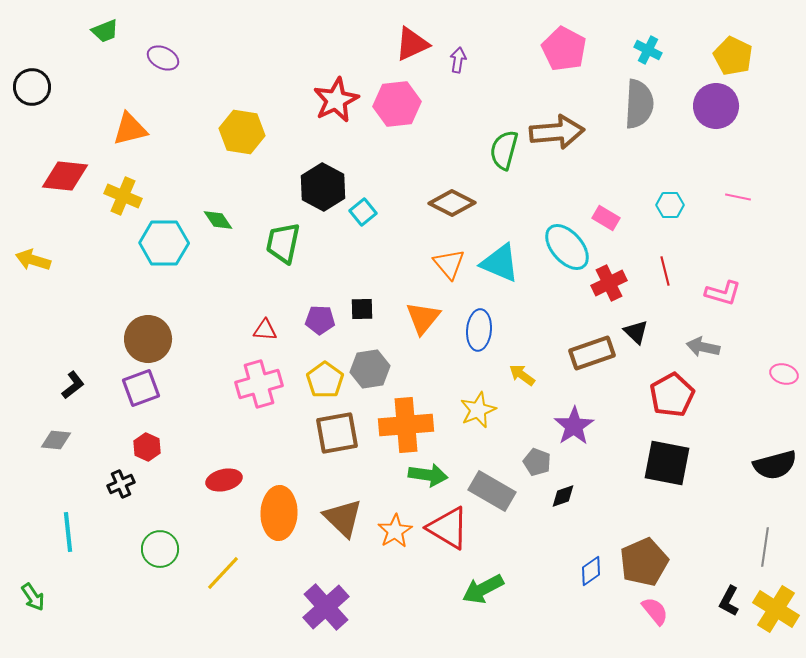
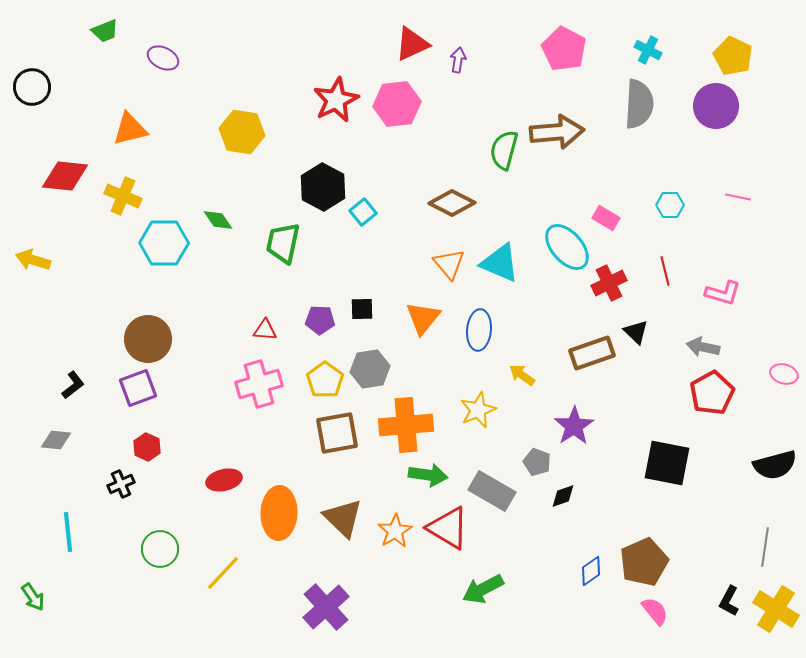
purple square at (141, 388): moved 3 px left
red pentagon at (672, 395): moved 40 px right, 2 px up
